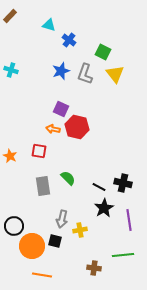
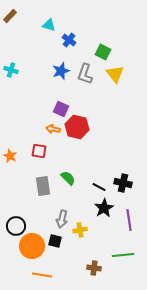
black circle: moved 2 px right
